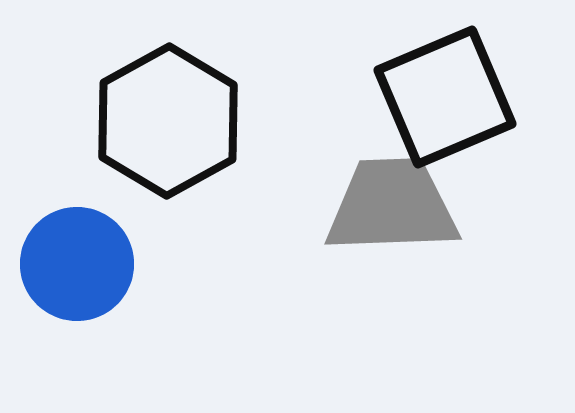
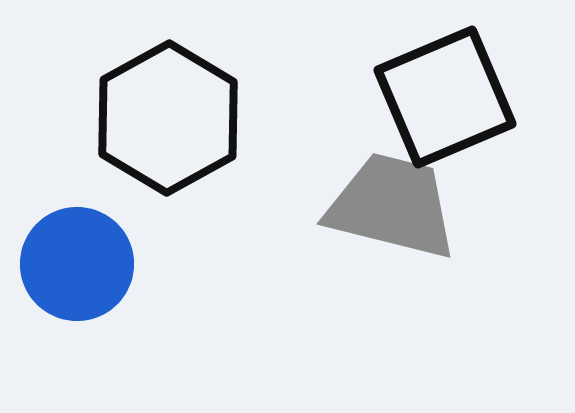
black hexagon: moved 3 px up
gray trapezoid: rotated 16 degrees clockwise
